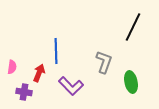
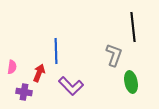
black line: rotated 32 degrees counterclockwise
gray L-shape: moved 10 px right, 7 px up
